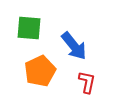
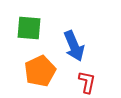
blue arrow: rotated 16 degrees clockwise
